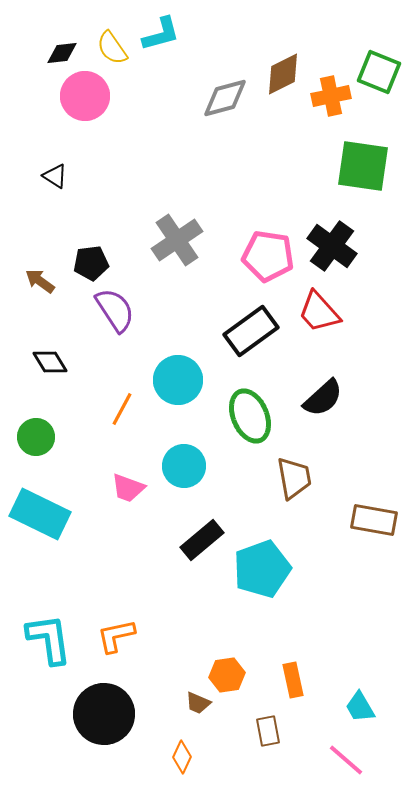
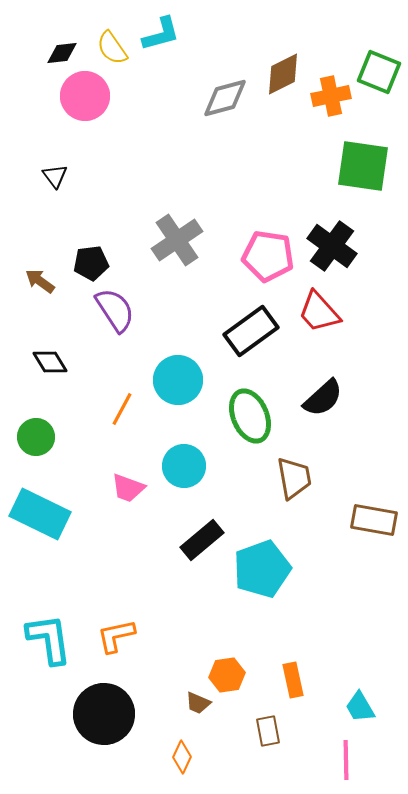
black triangle at (55, 176): rotated 20 degrees clockwise
pink line at (346, 760): rotated 48 degrees clockwise
